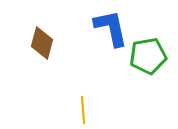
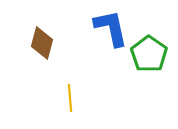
green pentagon: moved 1 px right, 2 px up; rotated 27 degrees counterclockwise
yellow line: moved 13 px left, 12 px up
